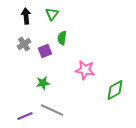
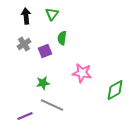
pink star: moved 3 px left, 3 px down
gray line: moved 5 px up
